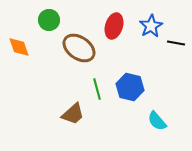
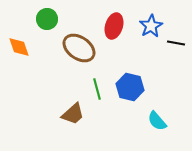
green circle: moved 2 px left, 1 px up
